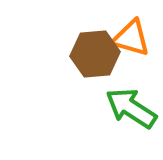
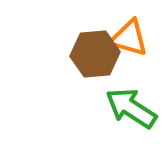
orange triangle: moved 2 px left
